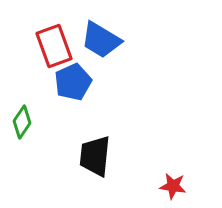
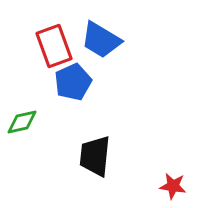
green diamond: rotated 44 degrees clockwise
